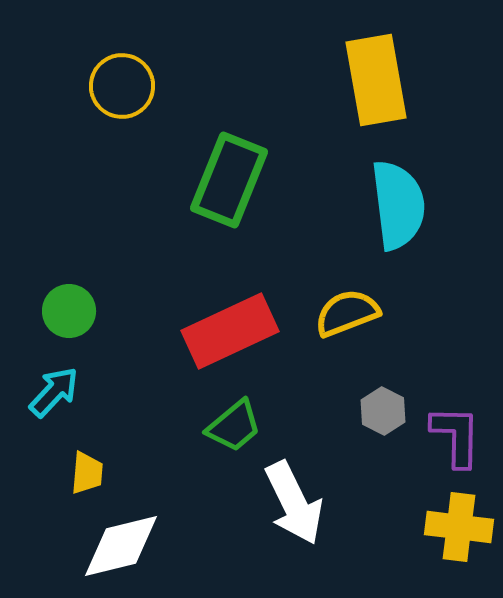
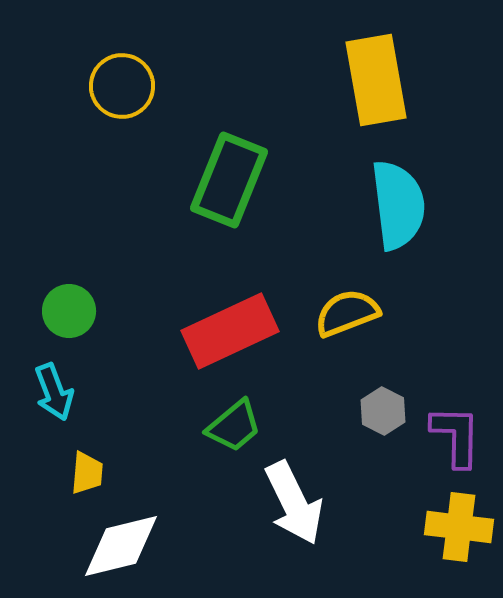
cyan arrow: rotated 116 degrees clockwise
